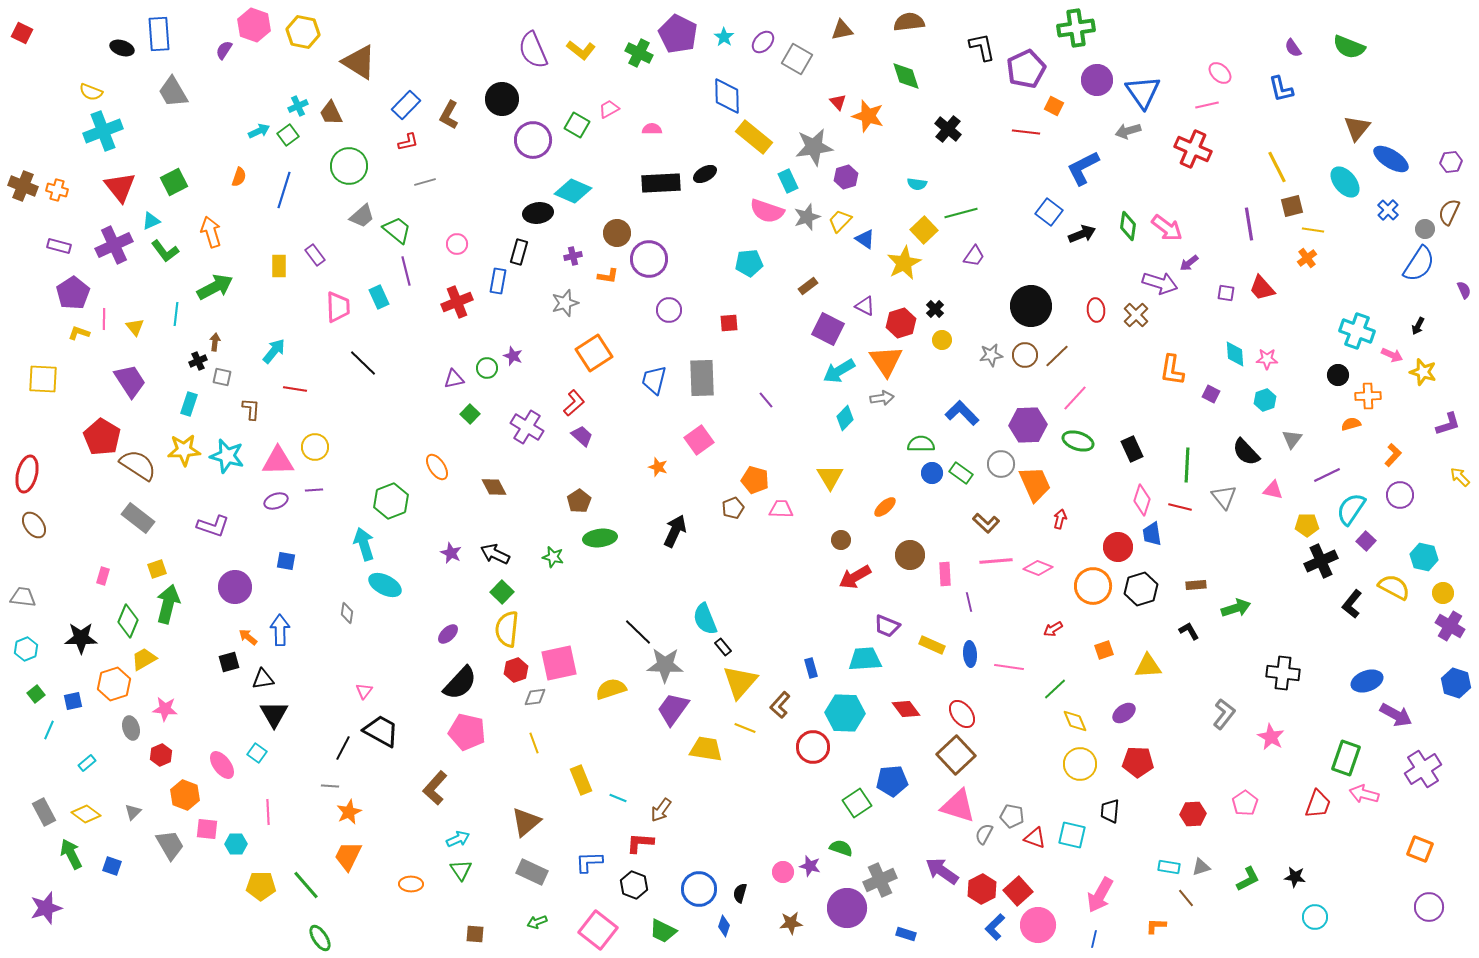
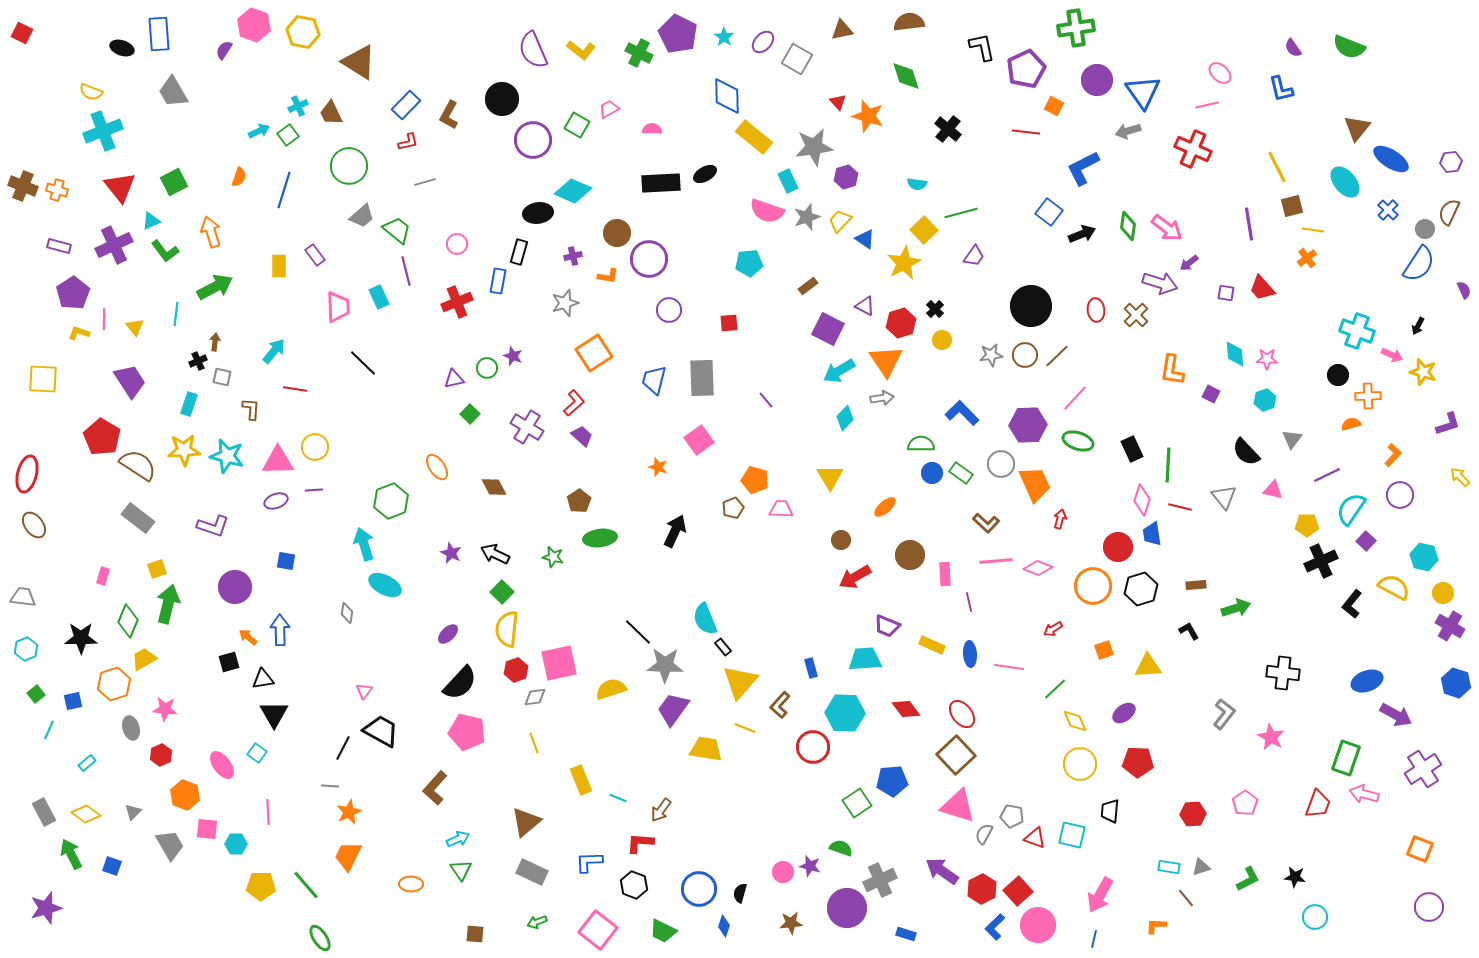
green line at (1187, 465): moved 19 px left
